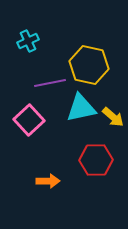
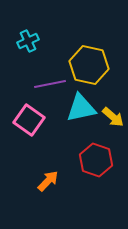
purple line: moved 1 px down
pink square: rotated 12 degrees counterclockwise
red hexagon: rotated 20 degrees clockwise
orange arrow: rotated 45 degrees counterclockwise
